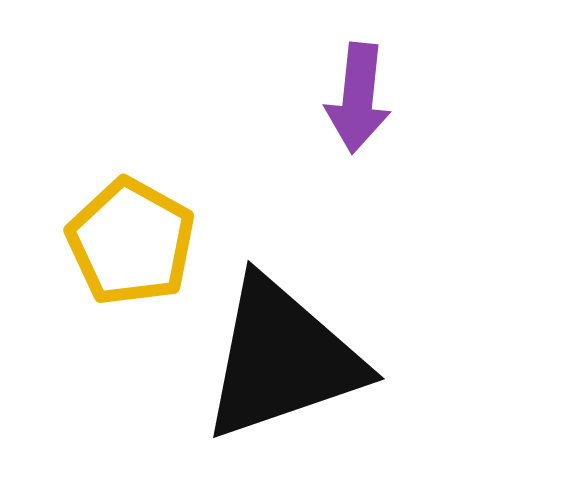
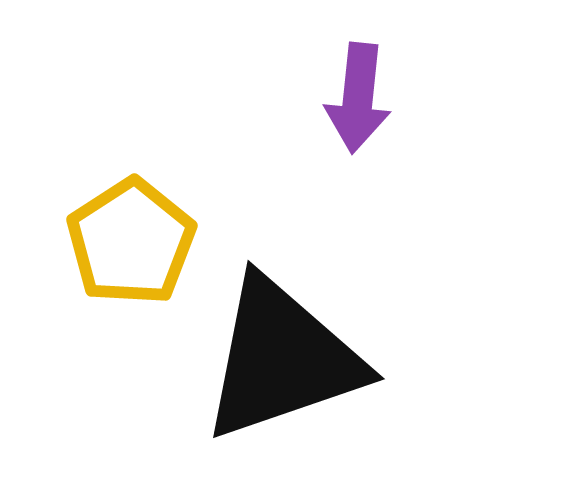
yellow pentagon: rotated 10 degrees clockwise
